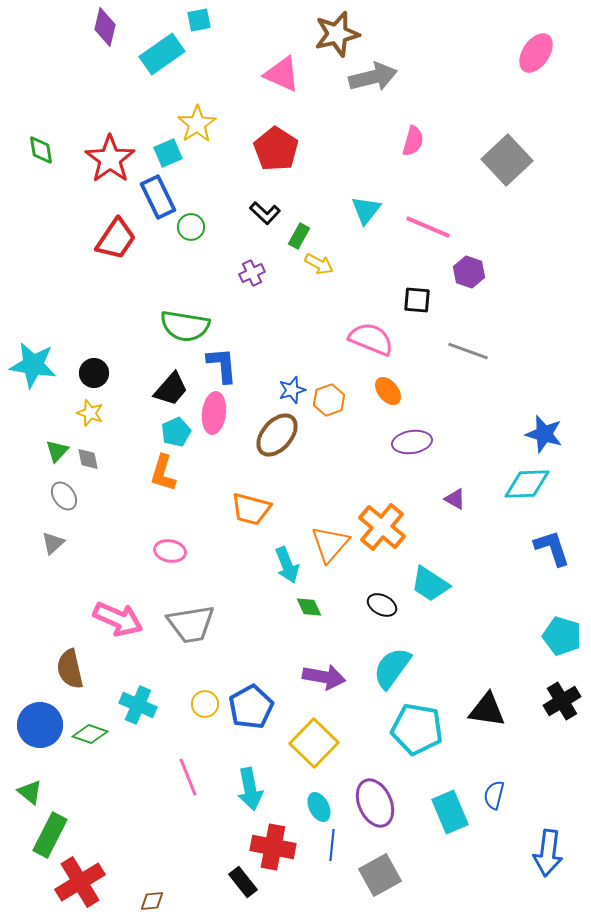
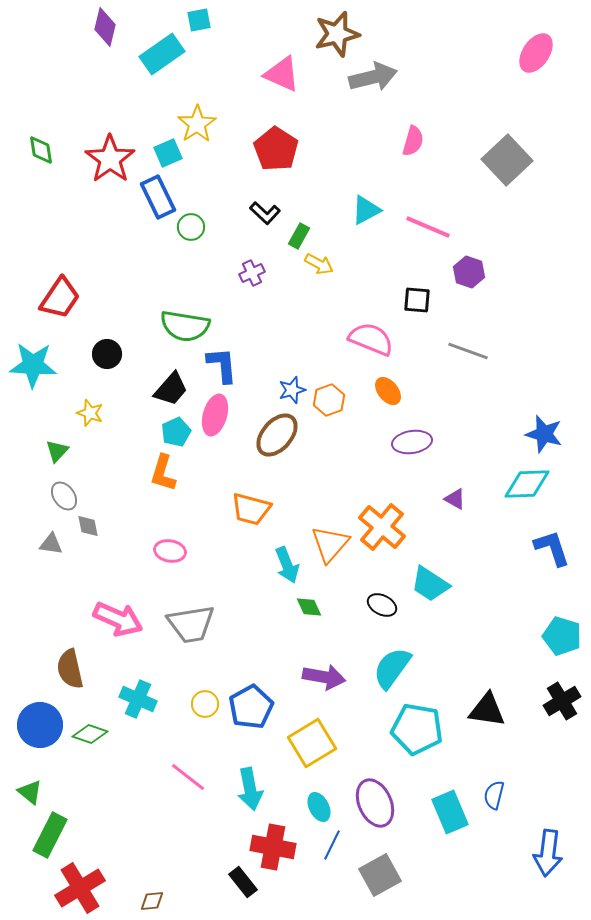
cyan triangle at (366, 210): rotated 24 degrees clockwise
red trapezoid at (116, 239): moved 56 px left, 59 px down
cyan star at (33, 365): rotated 6 degrees counterclockwise
black circle at (94, 373): moved 13 px right, 19 px up
pink ellipse at (214, 413): moved 1 px right, 2 px down; rotated 9 degrees clockwise
gray diamond at (88, 459): moved 67 px down
gray triangle at (53, 543): moved 2 px left, 1 px down; rotated 50 degrees clockwise
cyan cross at (138, 705): moved 6 px up
yellow square at (314, 743): moved 2 px left; rotated 15 degrees clockwise
pink line at (188, 777): rotated 30 degrees counterclockwise
blue line at (332, 845): rotated 20 degrees clockwise
red cross at (80, 882): moved 6 px down
